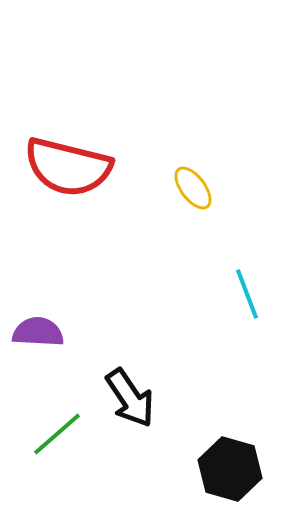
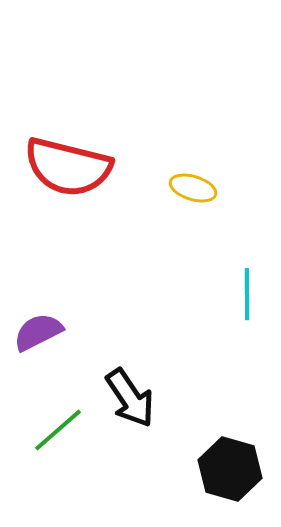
yellow ellipse: rotated 36 degrees counterclockwise
cyan line: rotated 21 degrees clockwise
purple semicircle: rotated 30 degrees counterclockwise
green line: moved 1 px right, 4 px up
